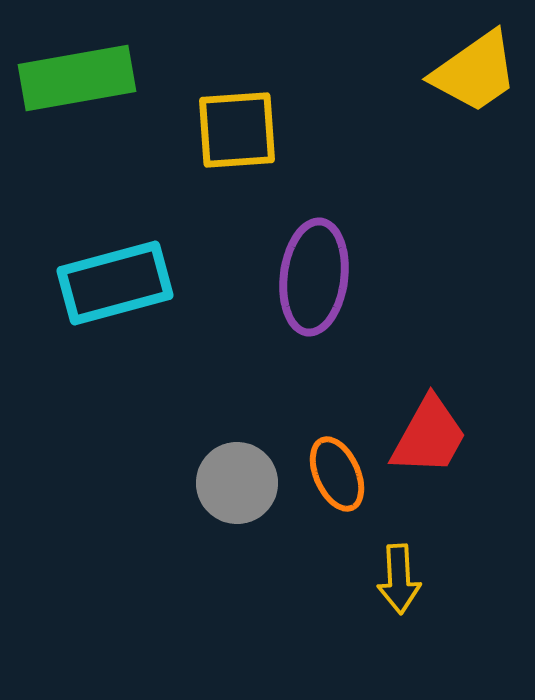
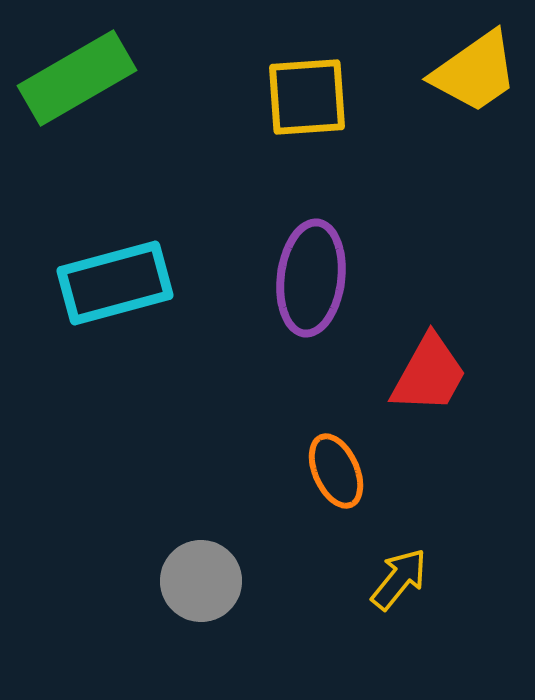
green rectangle: rotated 20 degrees counterclockwise
yellow square: moved 70 px right, 33 px up
purple ellipse: moved 3 px left, 1 px down
red trapezoid: moved 62 px up
orange ellipse: moved 1 px left, 3 px up
gray circle: moved 36 px left, 98 px down
yellow arrow: rotated 138 degrees counterclockwise
